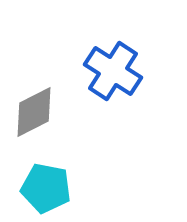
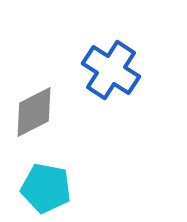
blue cross: moved 2 px left, 1 px up
